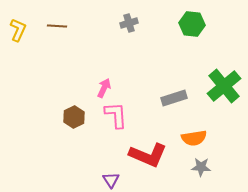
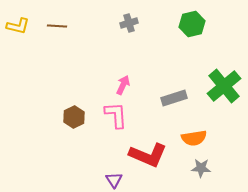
green hexagon: rotated 20 degrees counterclockwise
yellow L-shape: moved 4 px up; rotated 80 degrees clockwise
pink arrow: moved 19 px right, 3 px up
gray star: moved 1 px down
purple triangle: moved 3 px right
